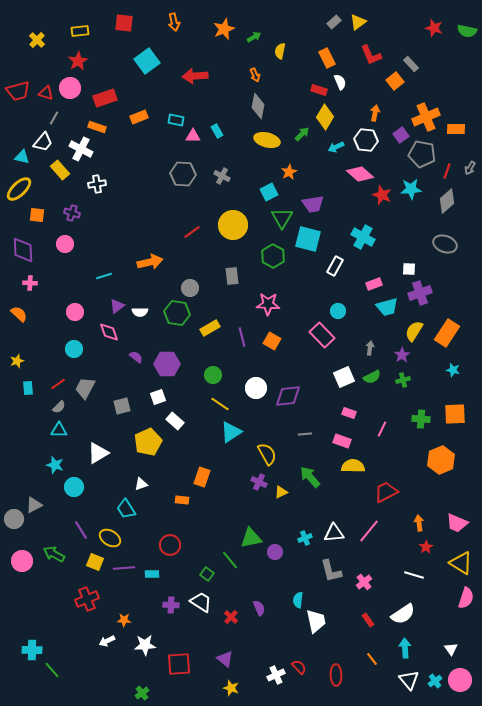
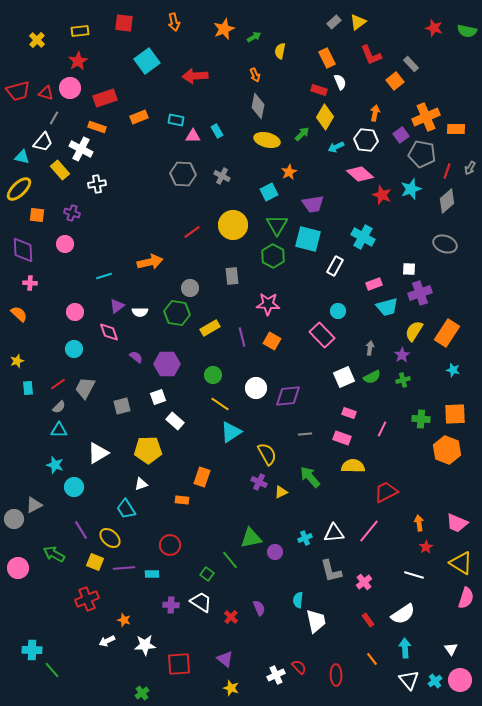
cyan star at (411, 189): rotated 15 degrees counterclockwise
green triangle at (282, 218): moved 5 px left, 7 px down
pink rectangle at (342, 441): moved 3 px up
yellow pentagon at (148, 442): moved 8 px down; rotated 24 degrees clockwise
orange hexagon at (441, 460): moved 6 px right, 10 px up; rotated 16 degrees counterclockwise
yellow ellipse at (110, 538): rotated 10 degrees clockwise
pink circle at (22, 561): moved 4 px left, 7 px down
orange star at (124, 620): rotated 16 degrees clockwise
